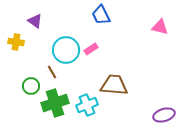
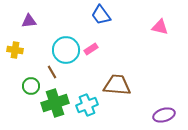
blue trapezoid: rotated 10 degrees counterclockwise
purple triangle: moved 6 px left; rotated 42 degrees counterclockwise
yellow cross: moved 1 px left, 8 px down
brown trapezoid: moved 3 px right
